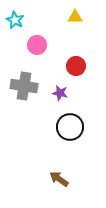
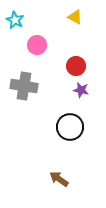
yellow triangle: rotated 28 degrees clockwise
purple star: moved 21 px right, 3 px up
